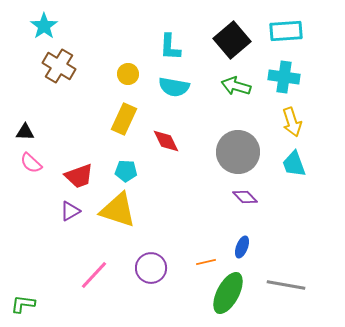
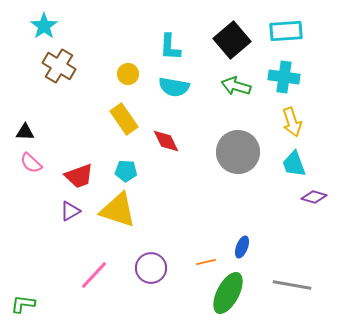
yellow rectangle: rotated 60 degrees counterclockwise
purple diamond: moved 69 px right; rotated 30 degrees counterclockwise
gray line: moved 6 px right
